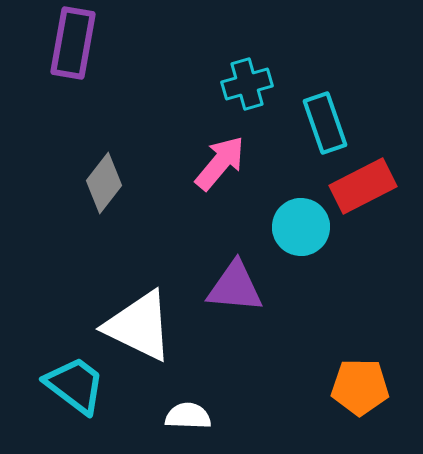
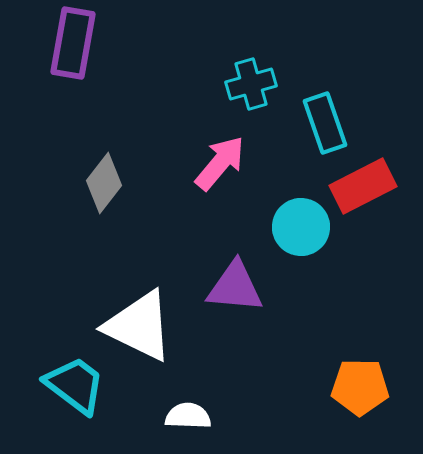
cyan cross: moved 4 px right
